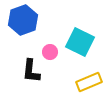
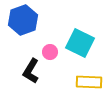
cyan square: moved 1 px down
black L-shape: rotated 25 degrees clockwise
yellow rectangle: rotated 25 degrees clockwise
